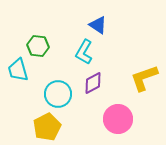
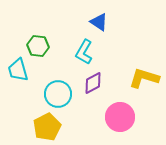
blue triangle: moved 1 px right, 3 px up
yellow L-shape: rotated 36 degrees clockwise
pink circle: moved 2 px right, 2 px up
